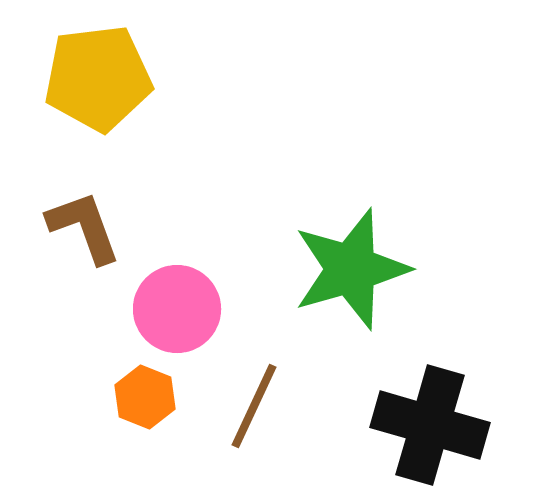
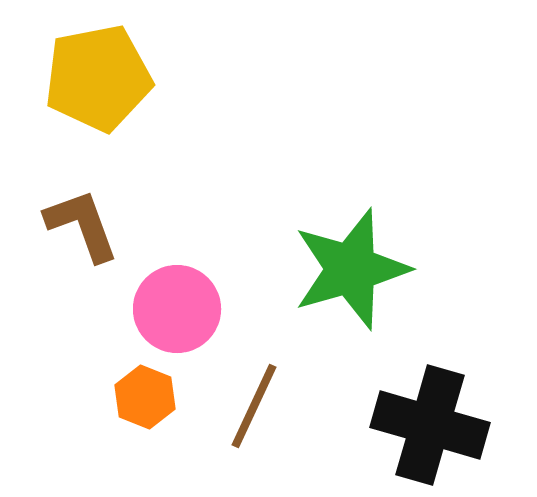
yellow pentagon: rotated 4 degrees counterclockwise
brown L-shape: moved 2 px left, 2 px up
